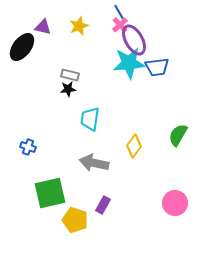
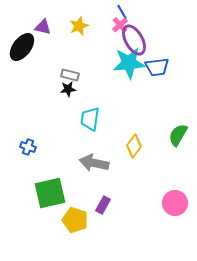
blue line: moved 3 px right
